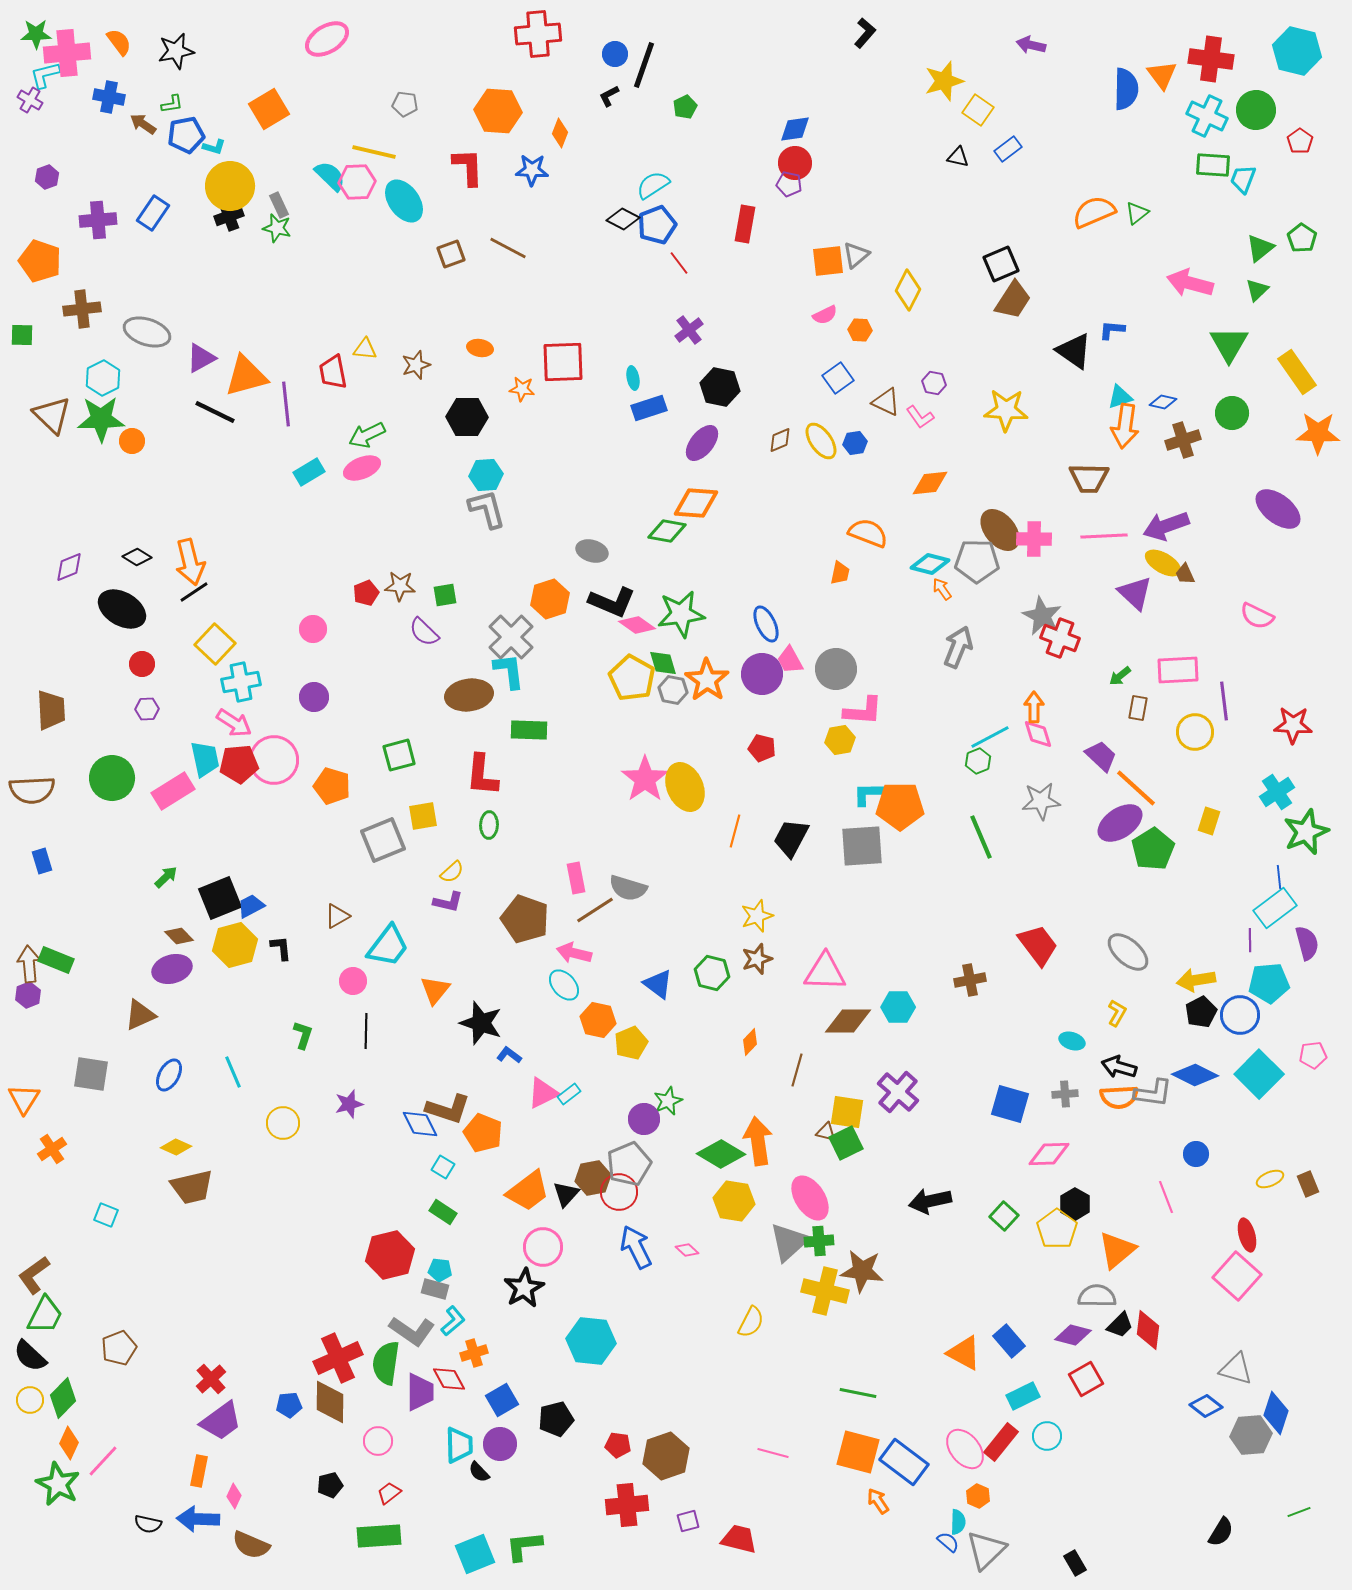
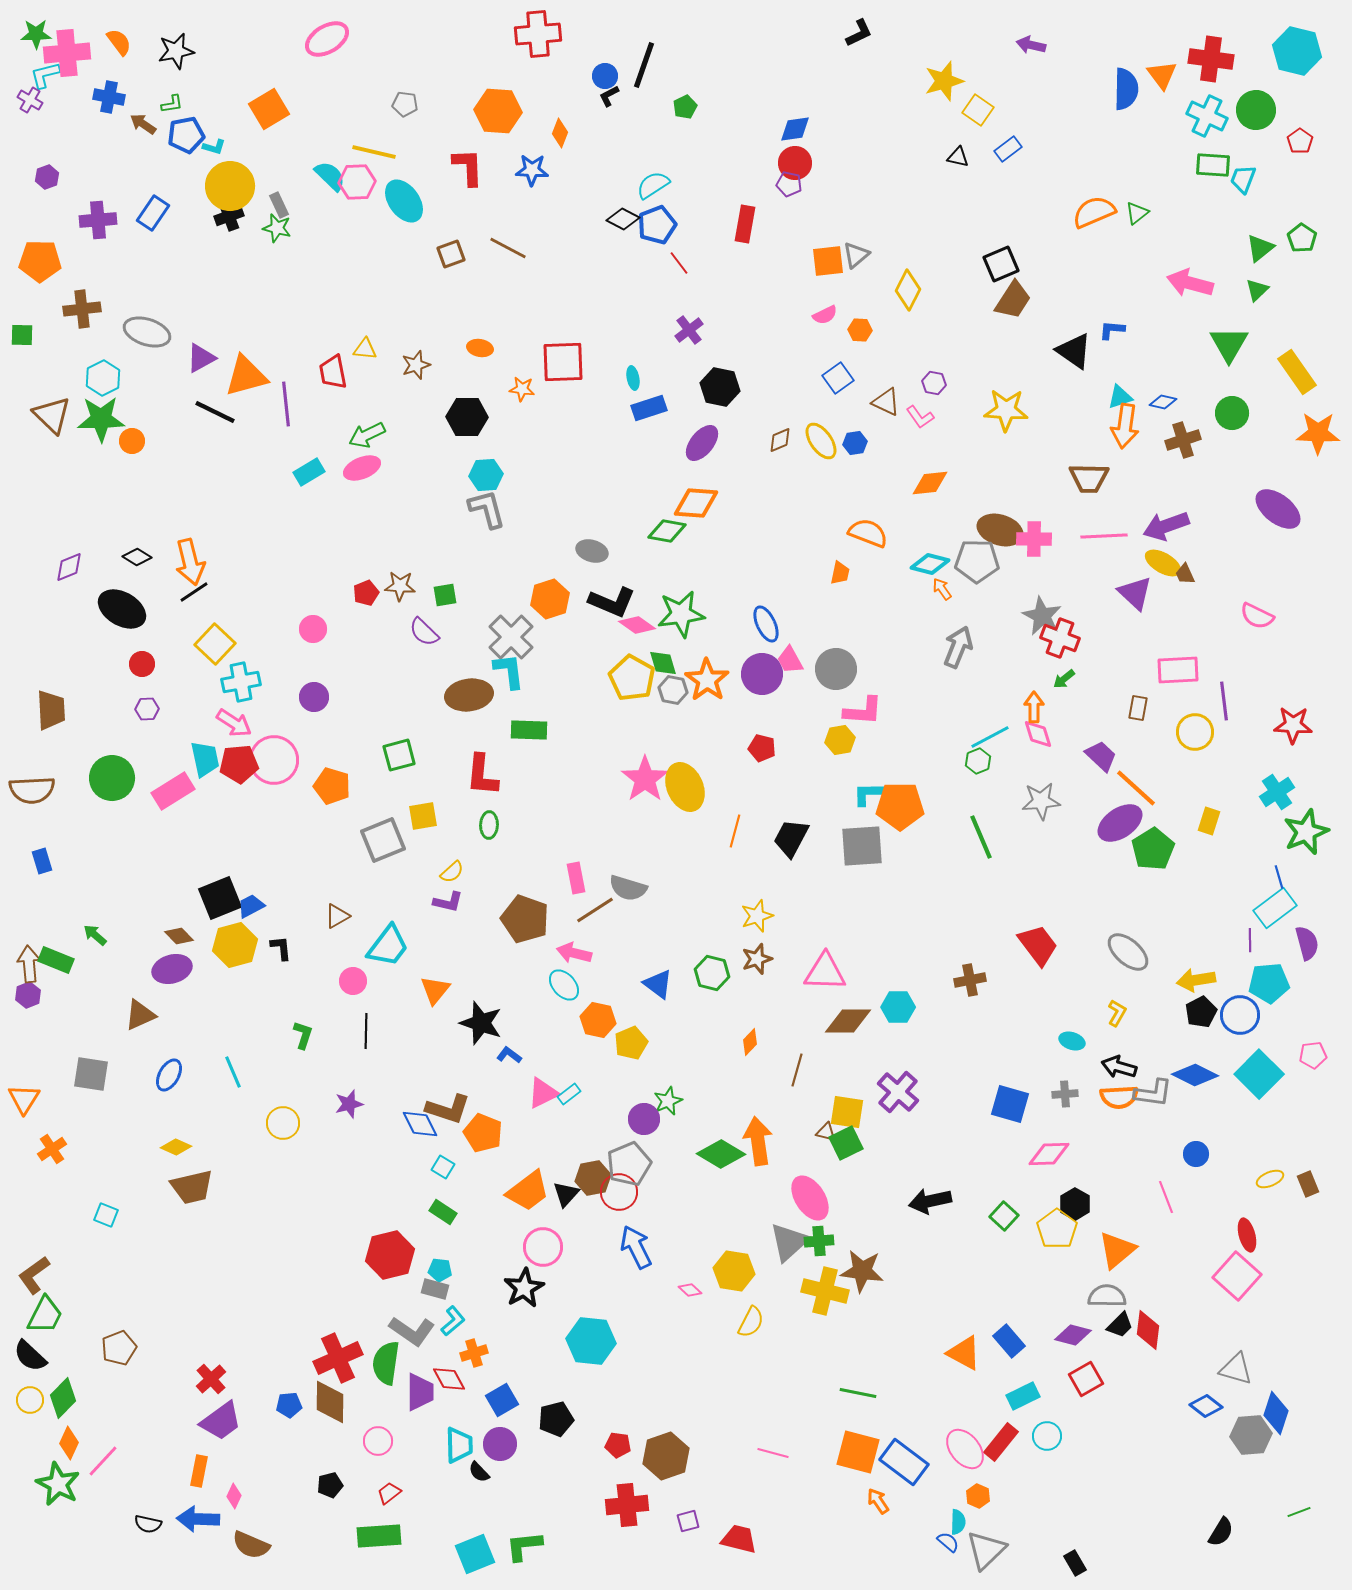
black L-shape at (865, 33): moved 6 px left; rotated 24 degrees clockwise
blue circle at (615, 54): moved 10 px left, 22 px down
orange pentagon at (40, 261): rotated 18 degrees counterclockwise
brown ellipse at (1000, 530): rotated 33 degrees counterclockwise
green arrow at (1120, 676): moved 56 px left, 3 px down
green arrow at (166, 877): moved 71 px left, 58 px down; rotated 95 degrees counterclockwise
blue line at (1279, 877): rotated 10 degrees counterclockwise
yellow hexagon at (734, 1201): moved 70 px down
pink diamond at (687, 1250): moved 3 px right, 40 px down
gray semicircle at (1097, 1296): moved 10 px right
